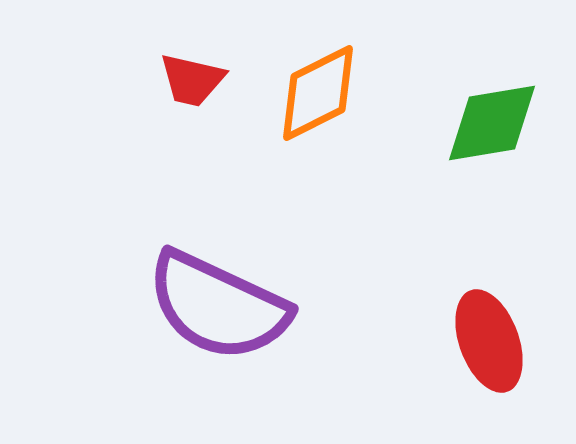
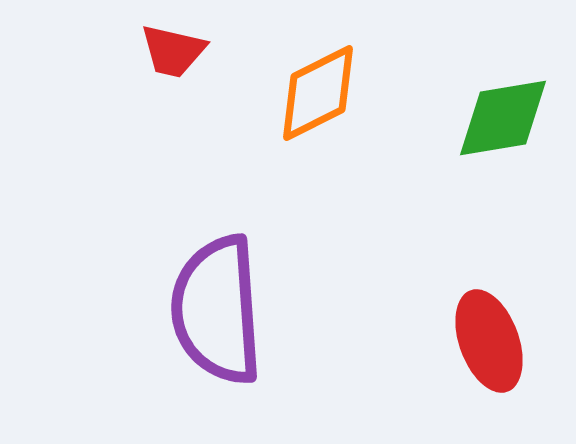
red trapezoid: moved 19 px left, 29 px up
green diamond: moved 11 px right, 5 px up
purple semicircle: moved 1 px left, 4 px down; rotated 61 degrees clockwise
